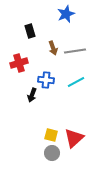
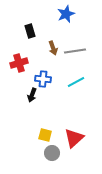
blue cross: moved 3 px left, 1 px up
yellow square: moved 6 px left
